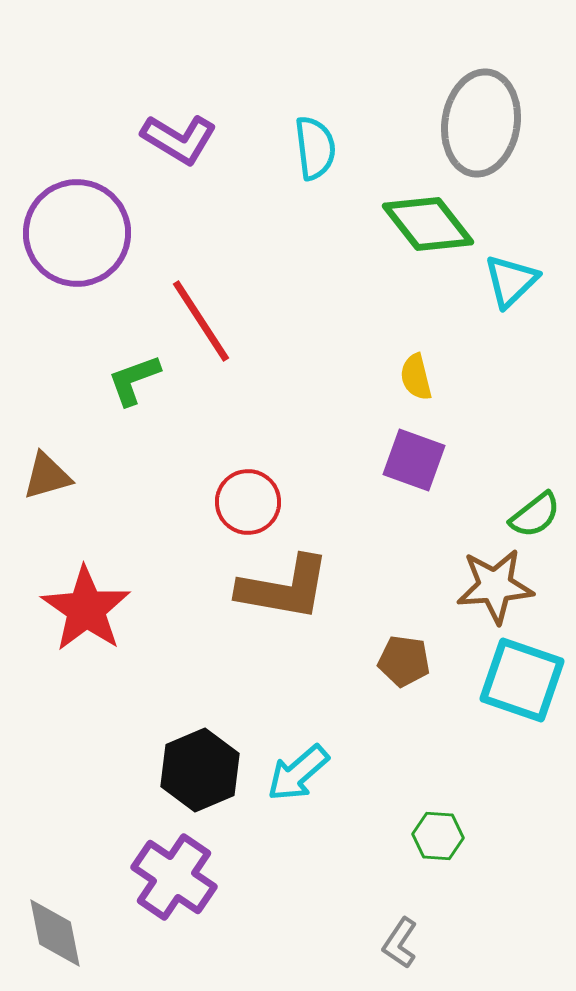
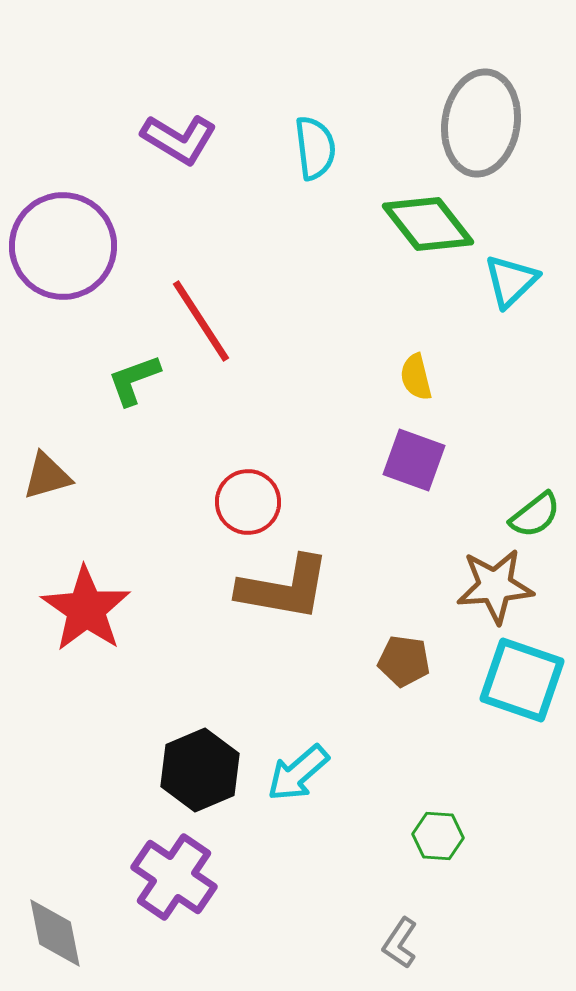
purple circle: moved 14 px left, 13 px down
